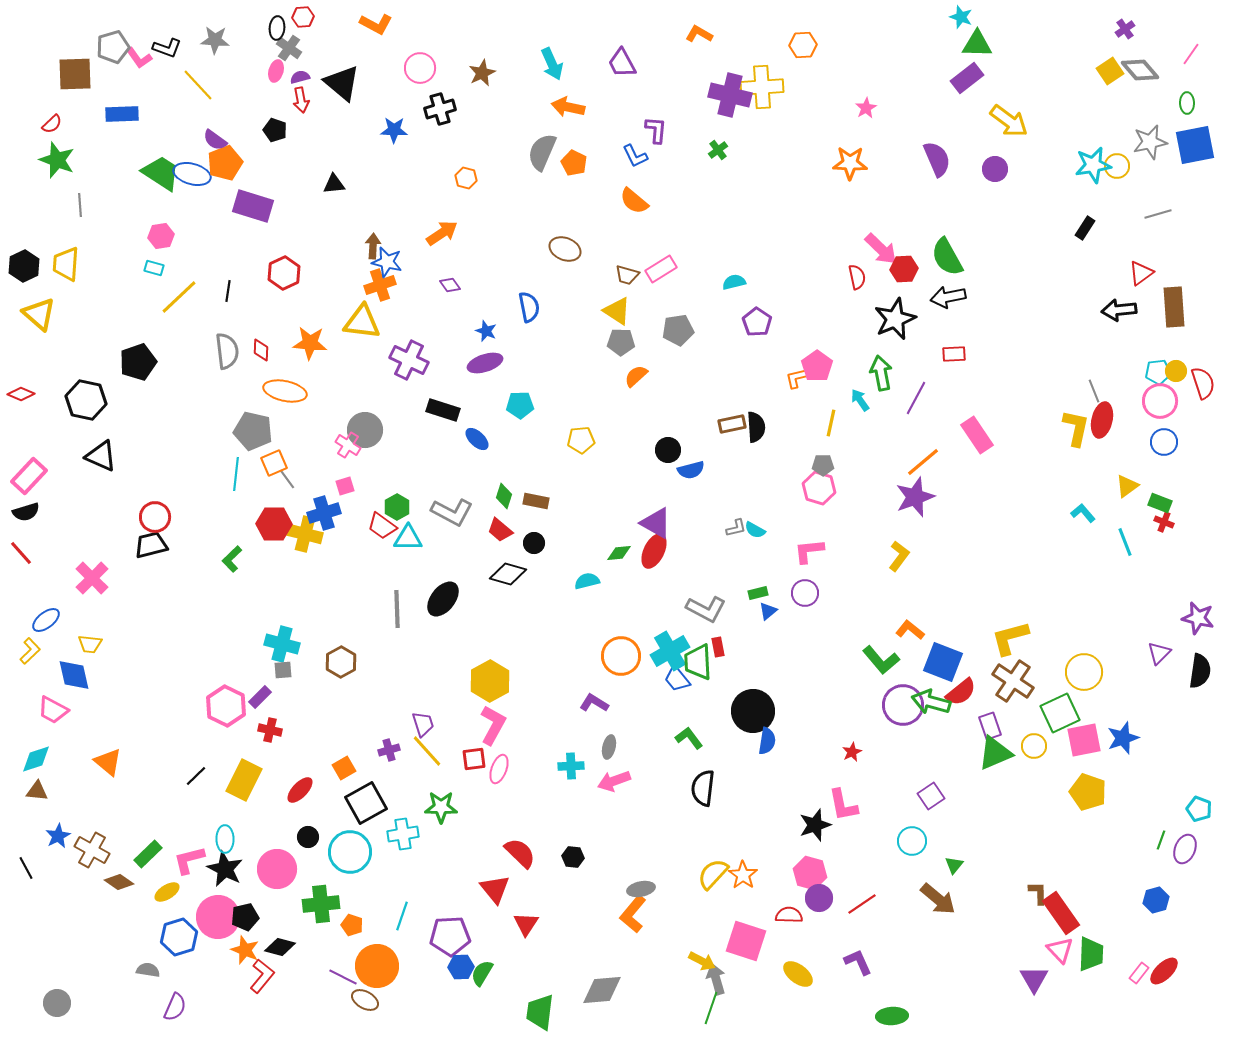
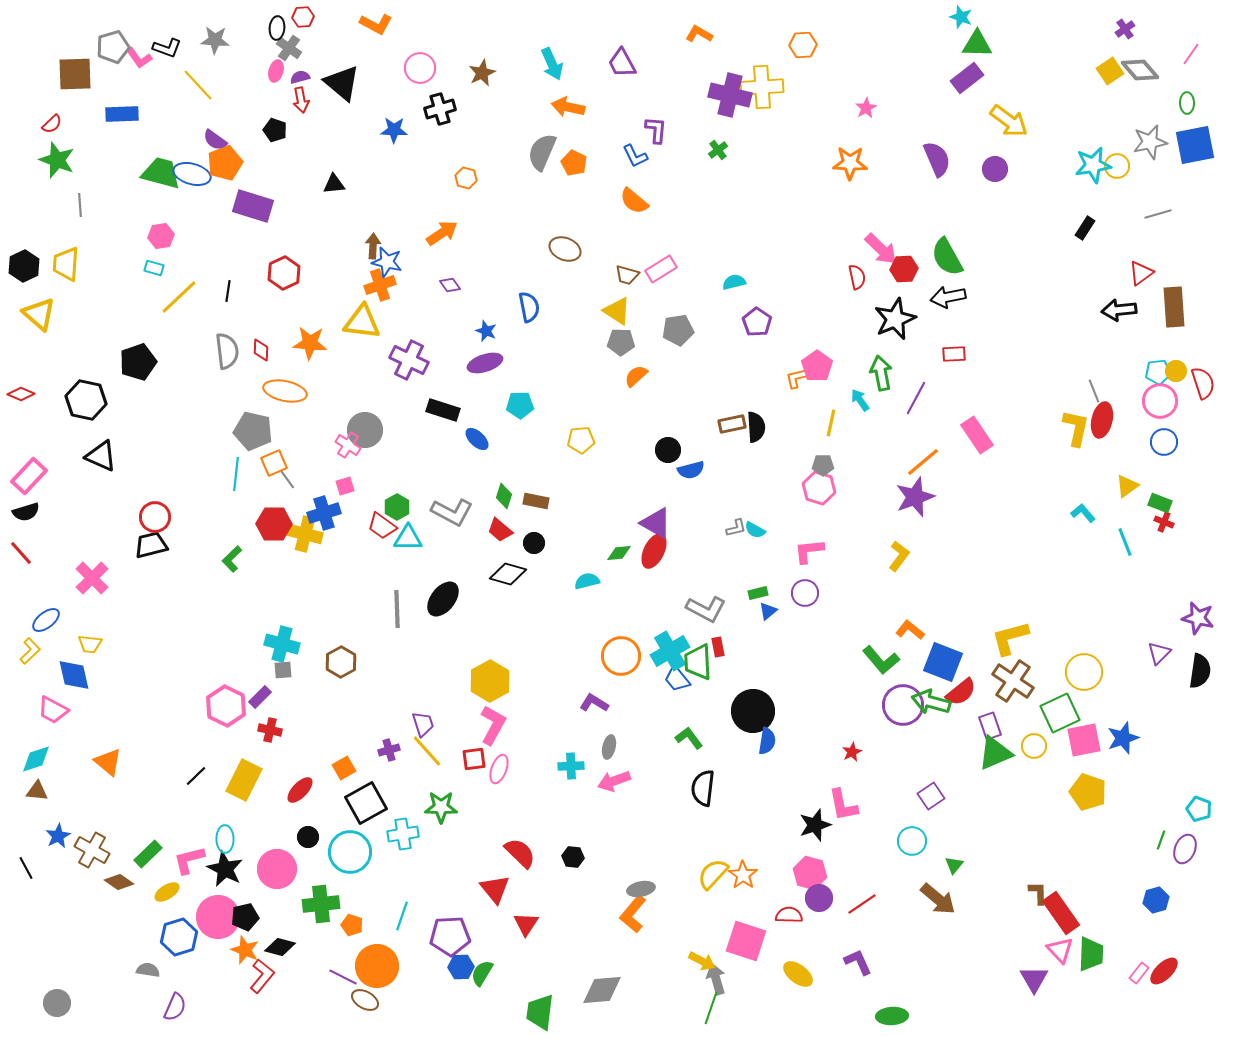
green trapezoid at (161, 173): rotated 18 degrees counterclockwise
